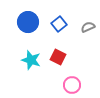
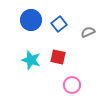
blue circle: moved 3 px right, 2 px up
gray semicircle: moved 5 px down
red square: rotated 14 degrees counterclockwise
